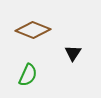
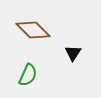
brown diamond: rotated 24 degrees clockwise
